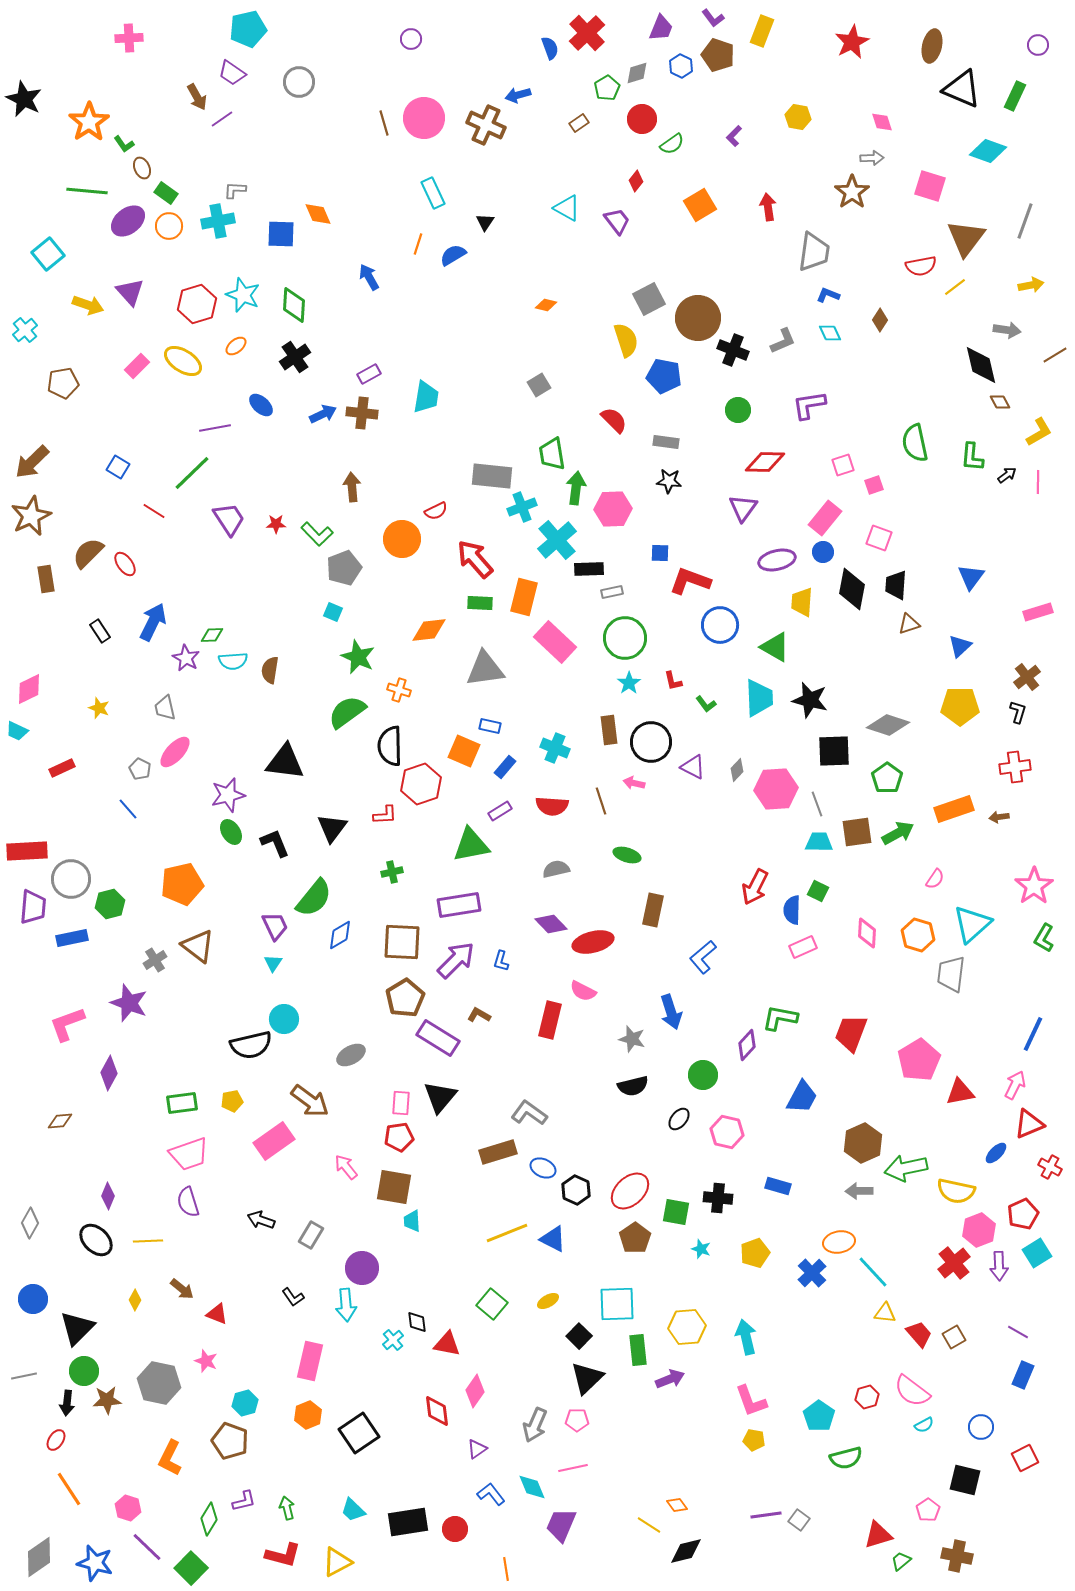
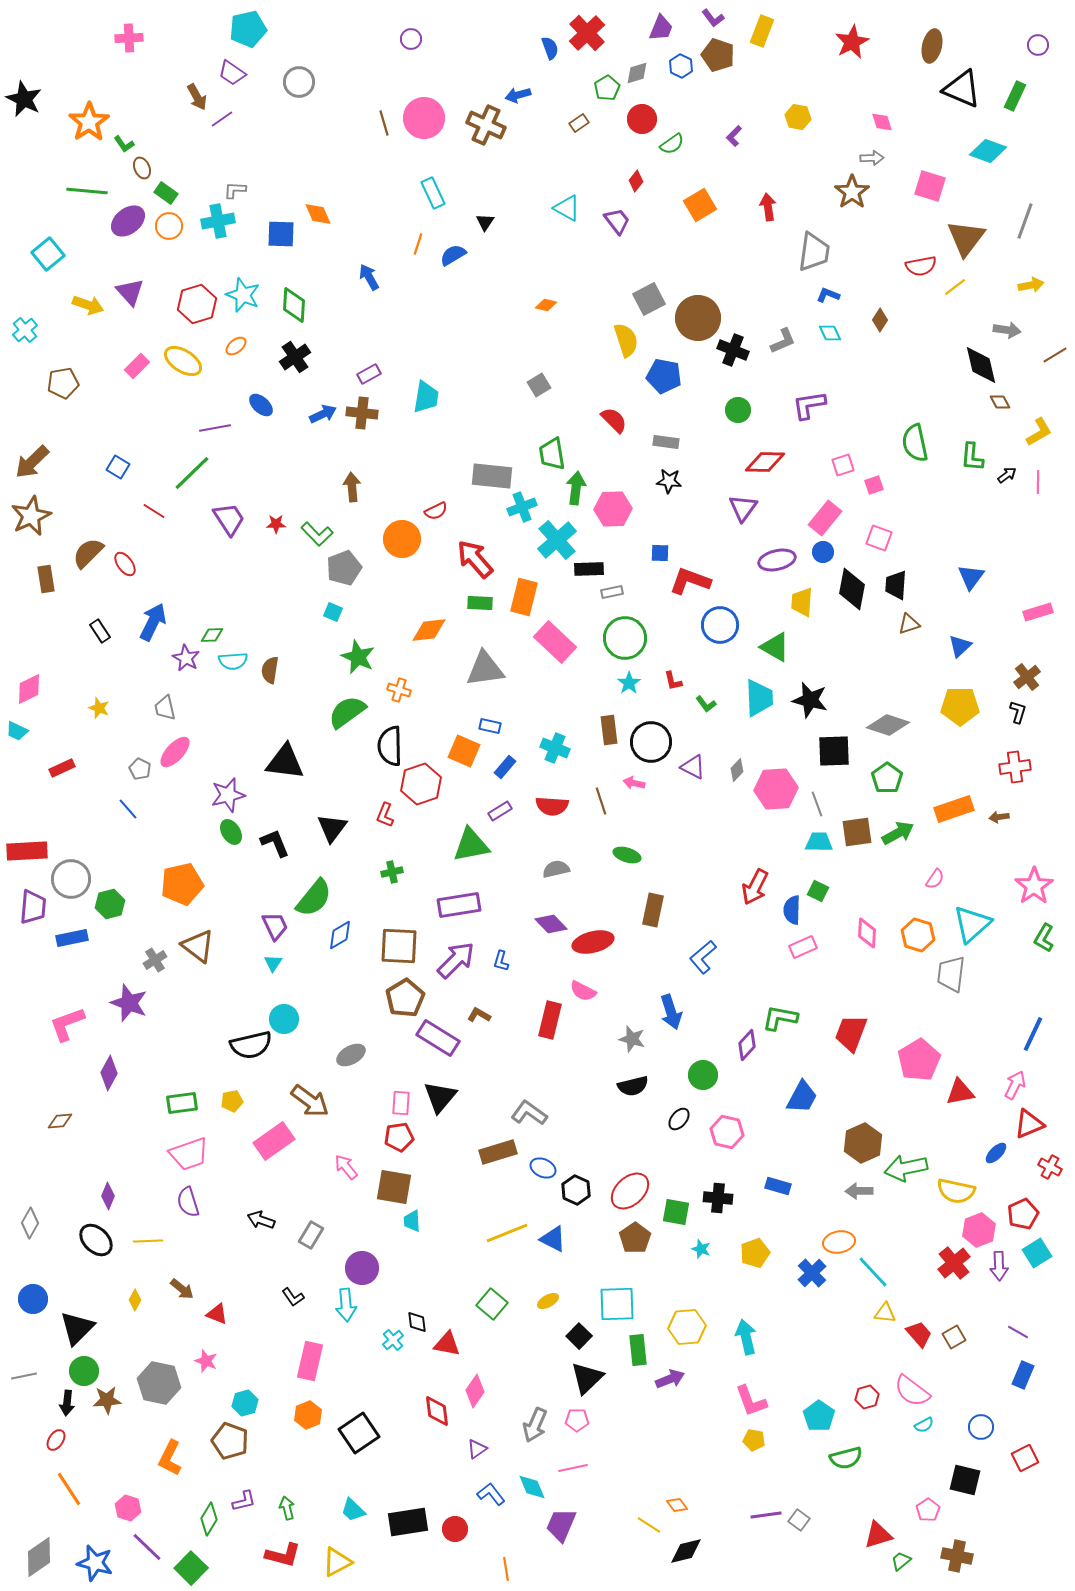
red L-shape at (385, 815): rotated 115 degrees clockwise
brown square at (402, 942): moved 3 px left, 4 px down
